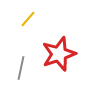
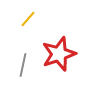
gray line: moved 2 px right, 3 px up
